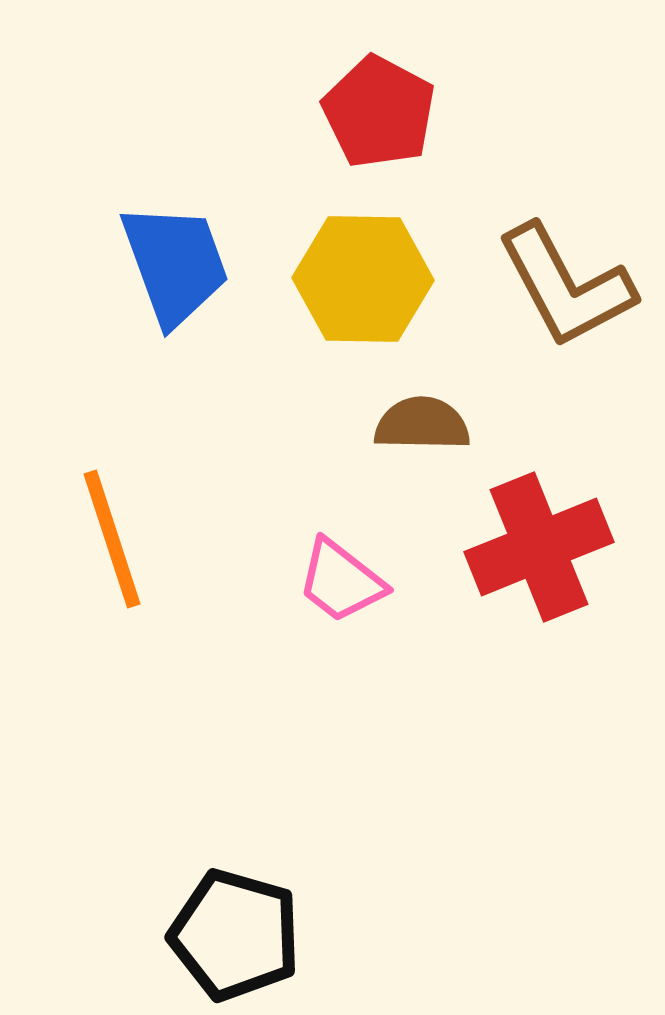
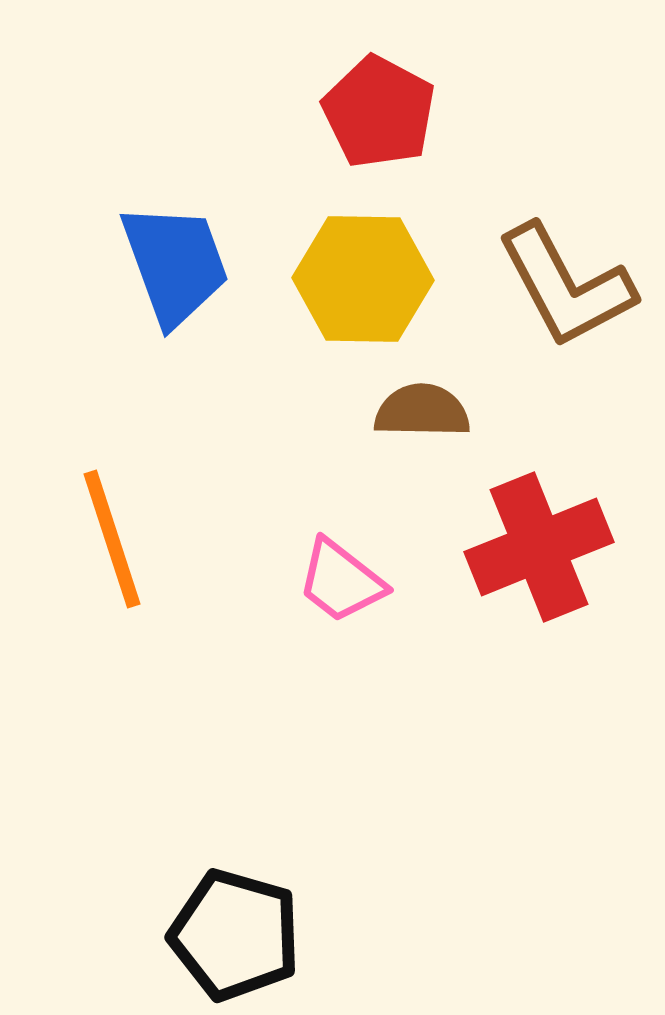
brown semicircle: moved 13 px up
